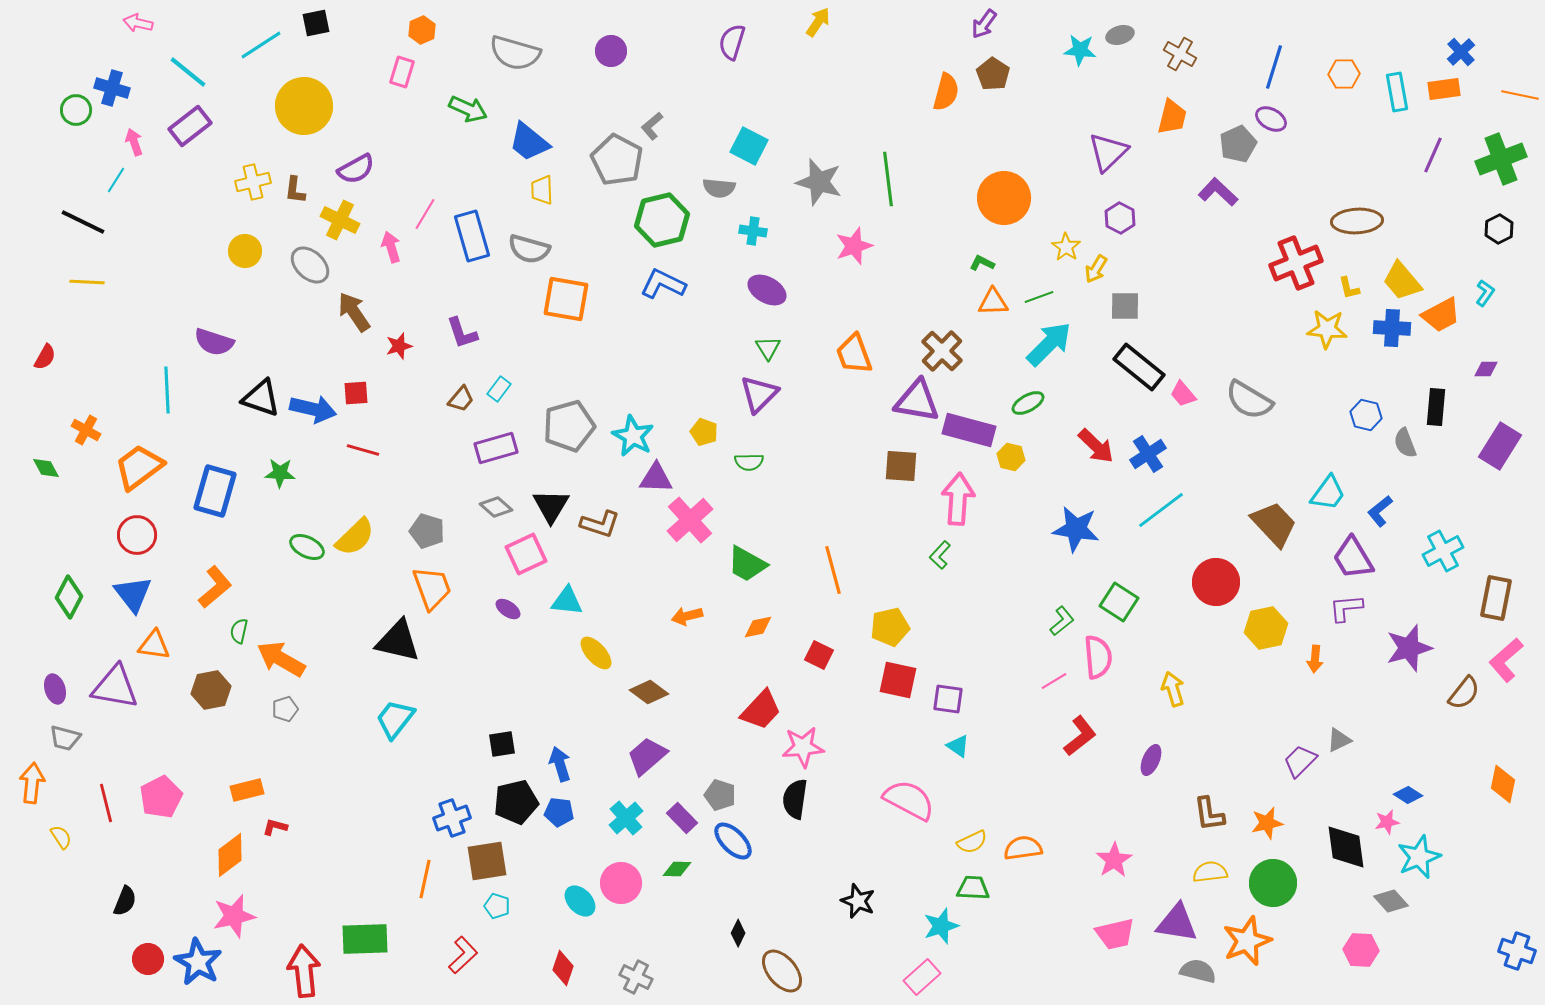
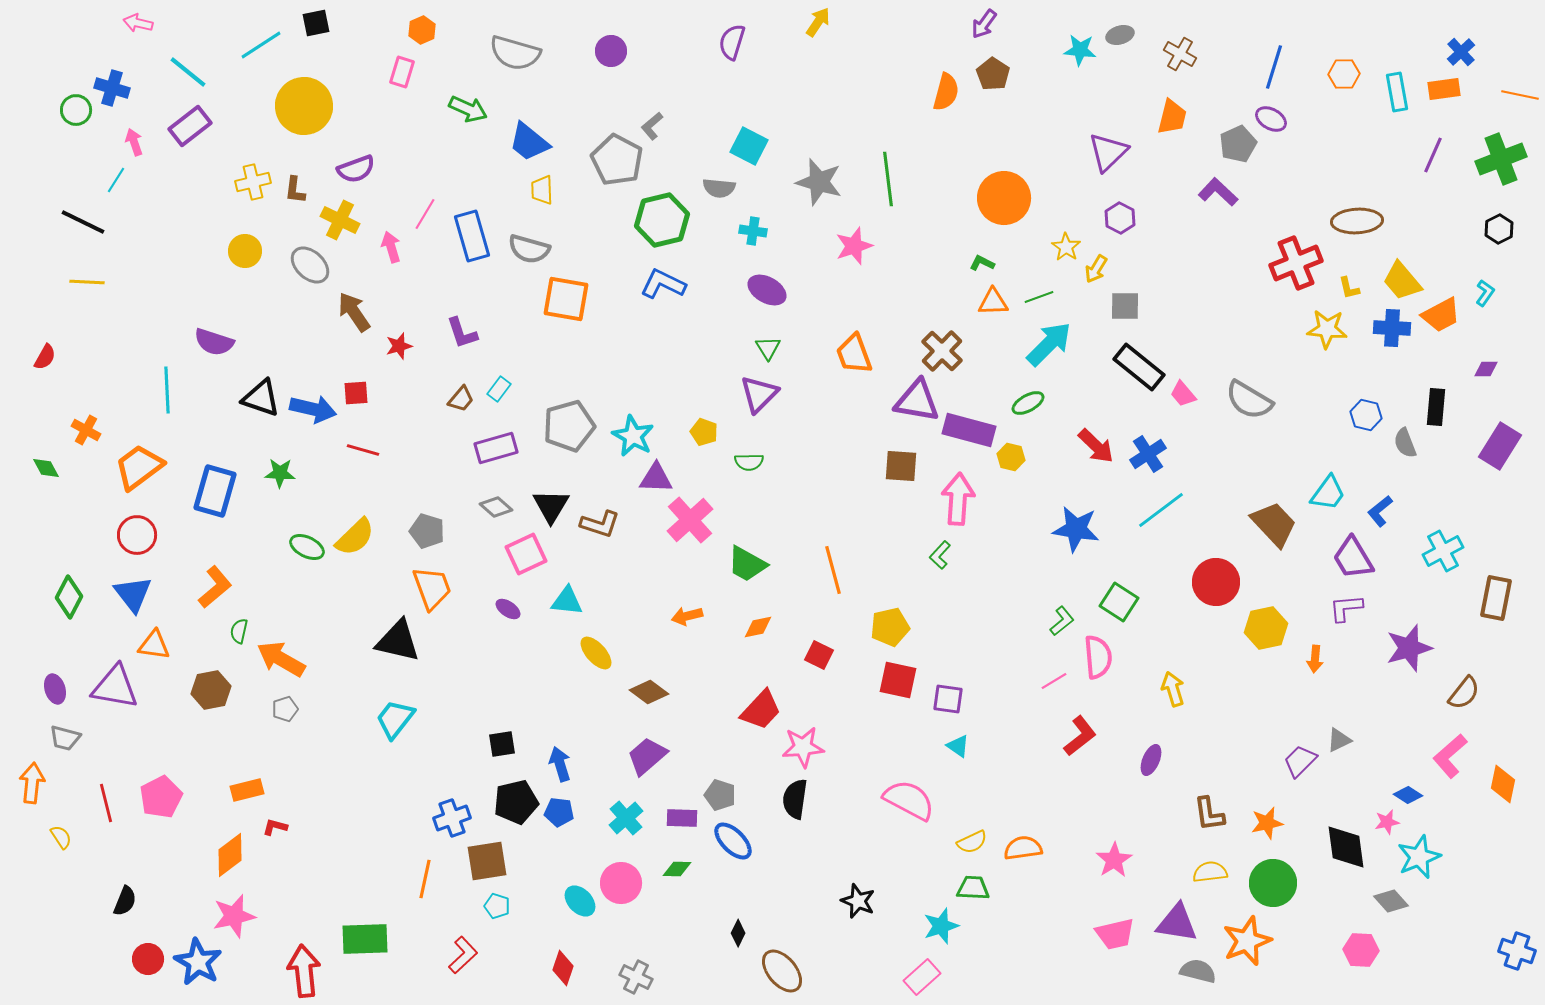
purple semicircle at (356, 169): rotated 9 degrees clockwise
pink L-shape at (1506, 660): moved 56 px left, 96 px down
purple rectangle at (682, 818): rotated 44 degrees counterclockwise
